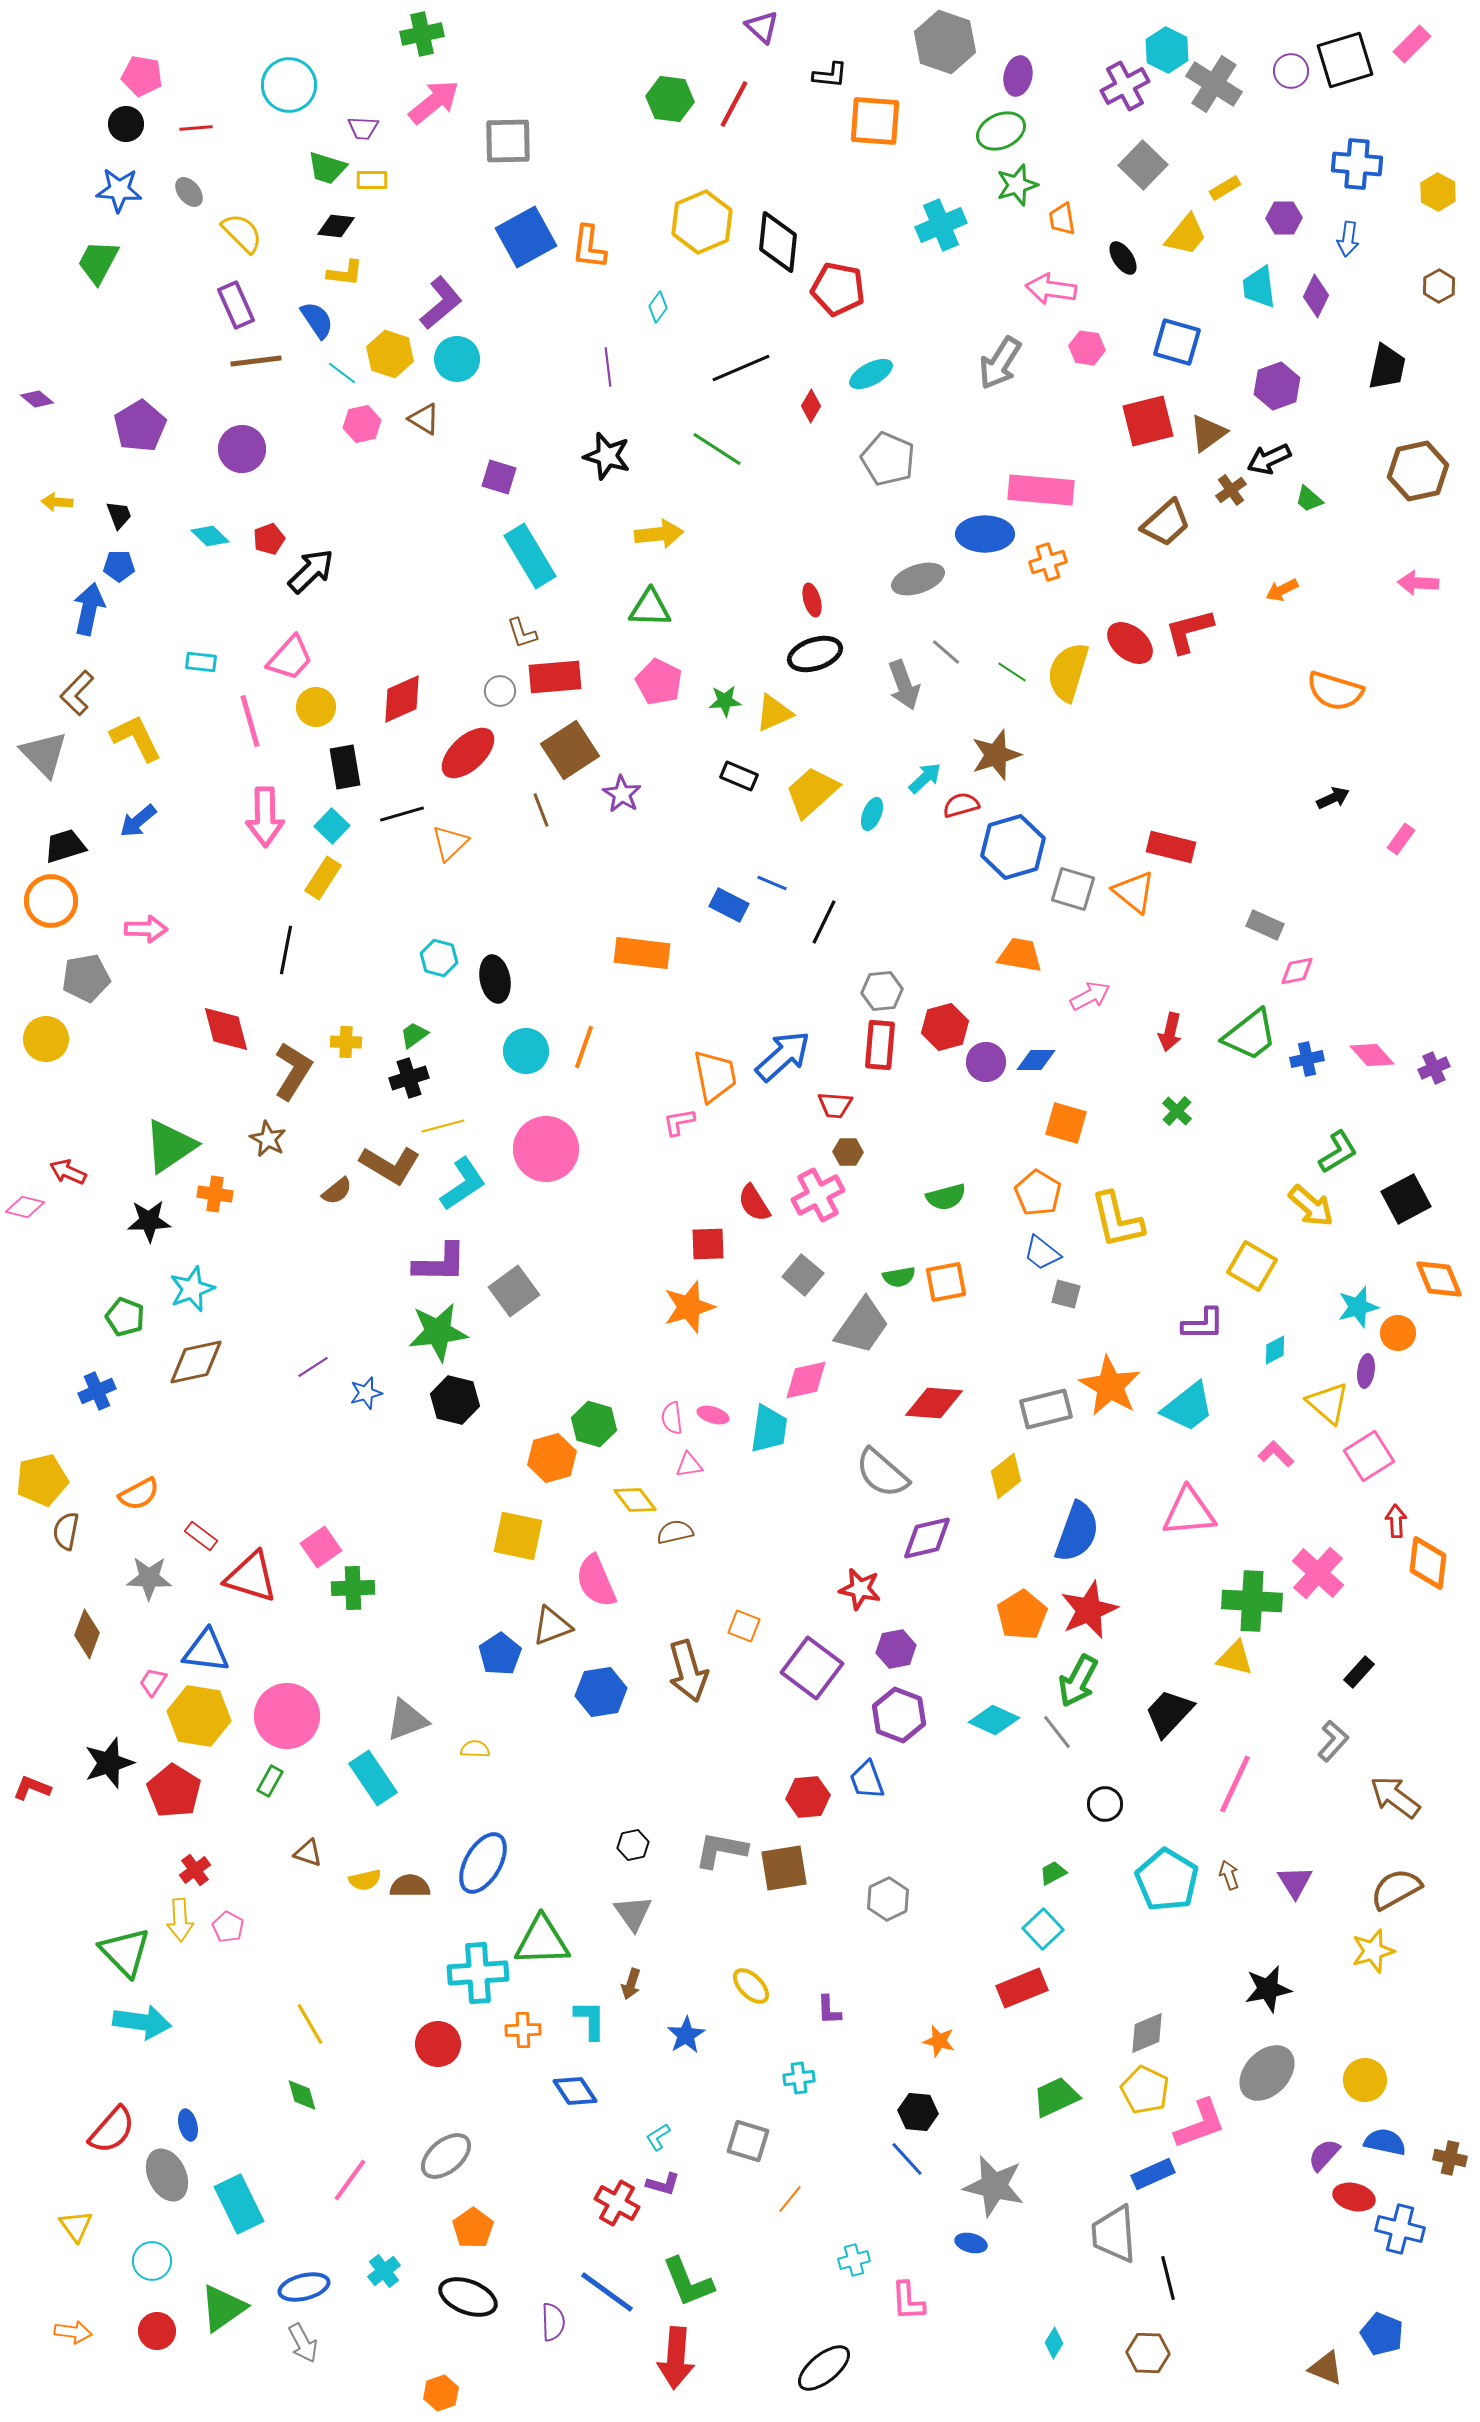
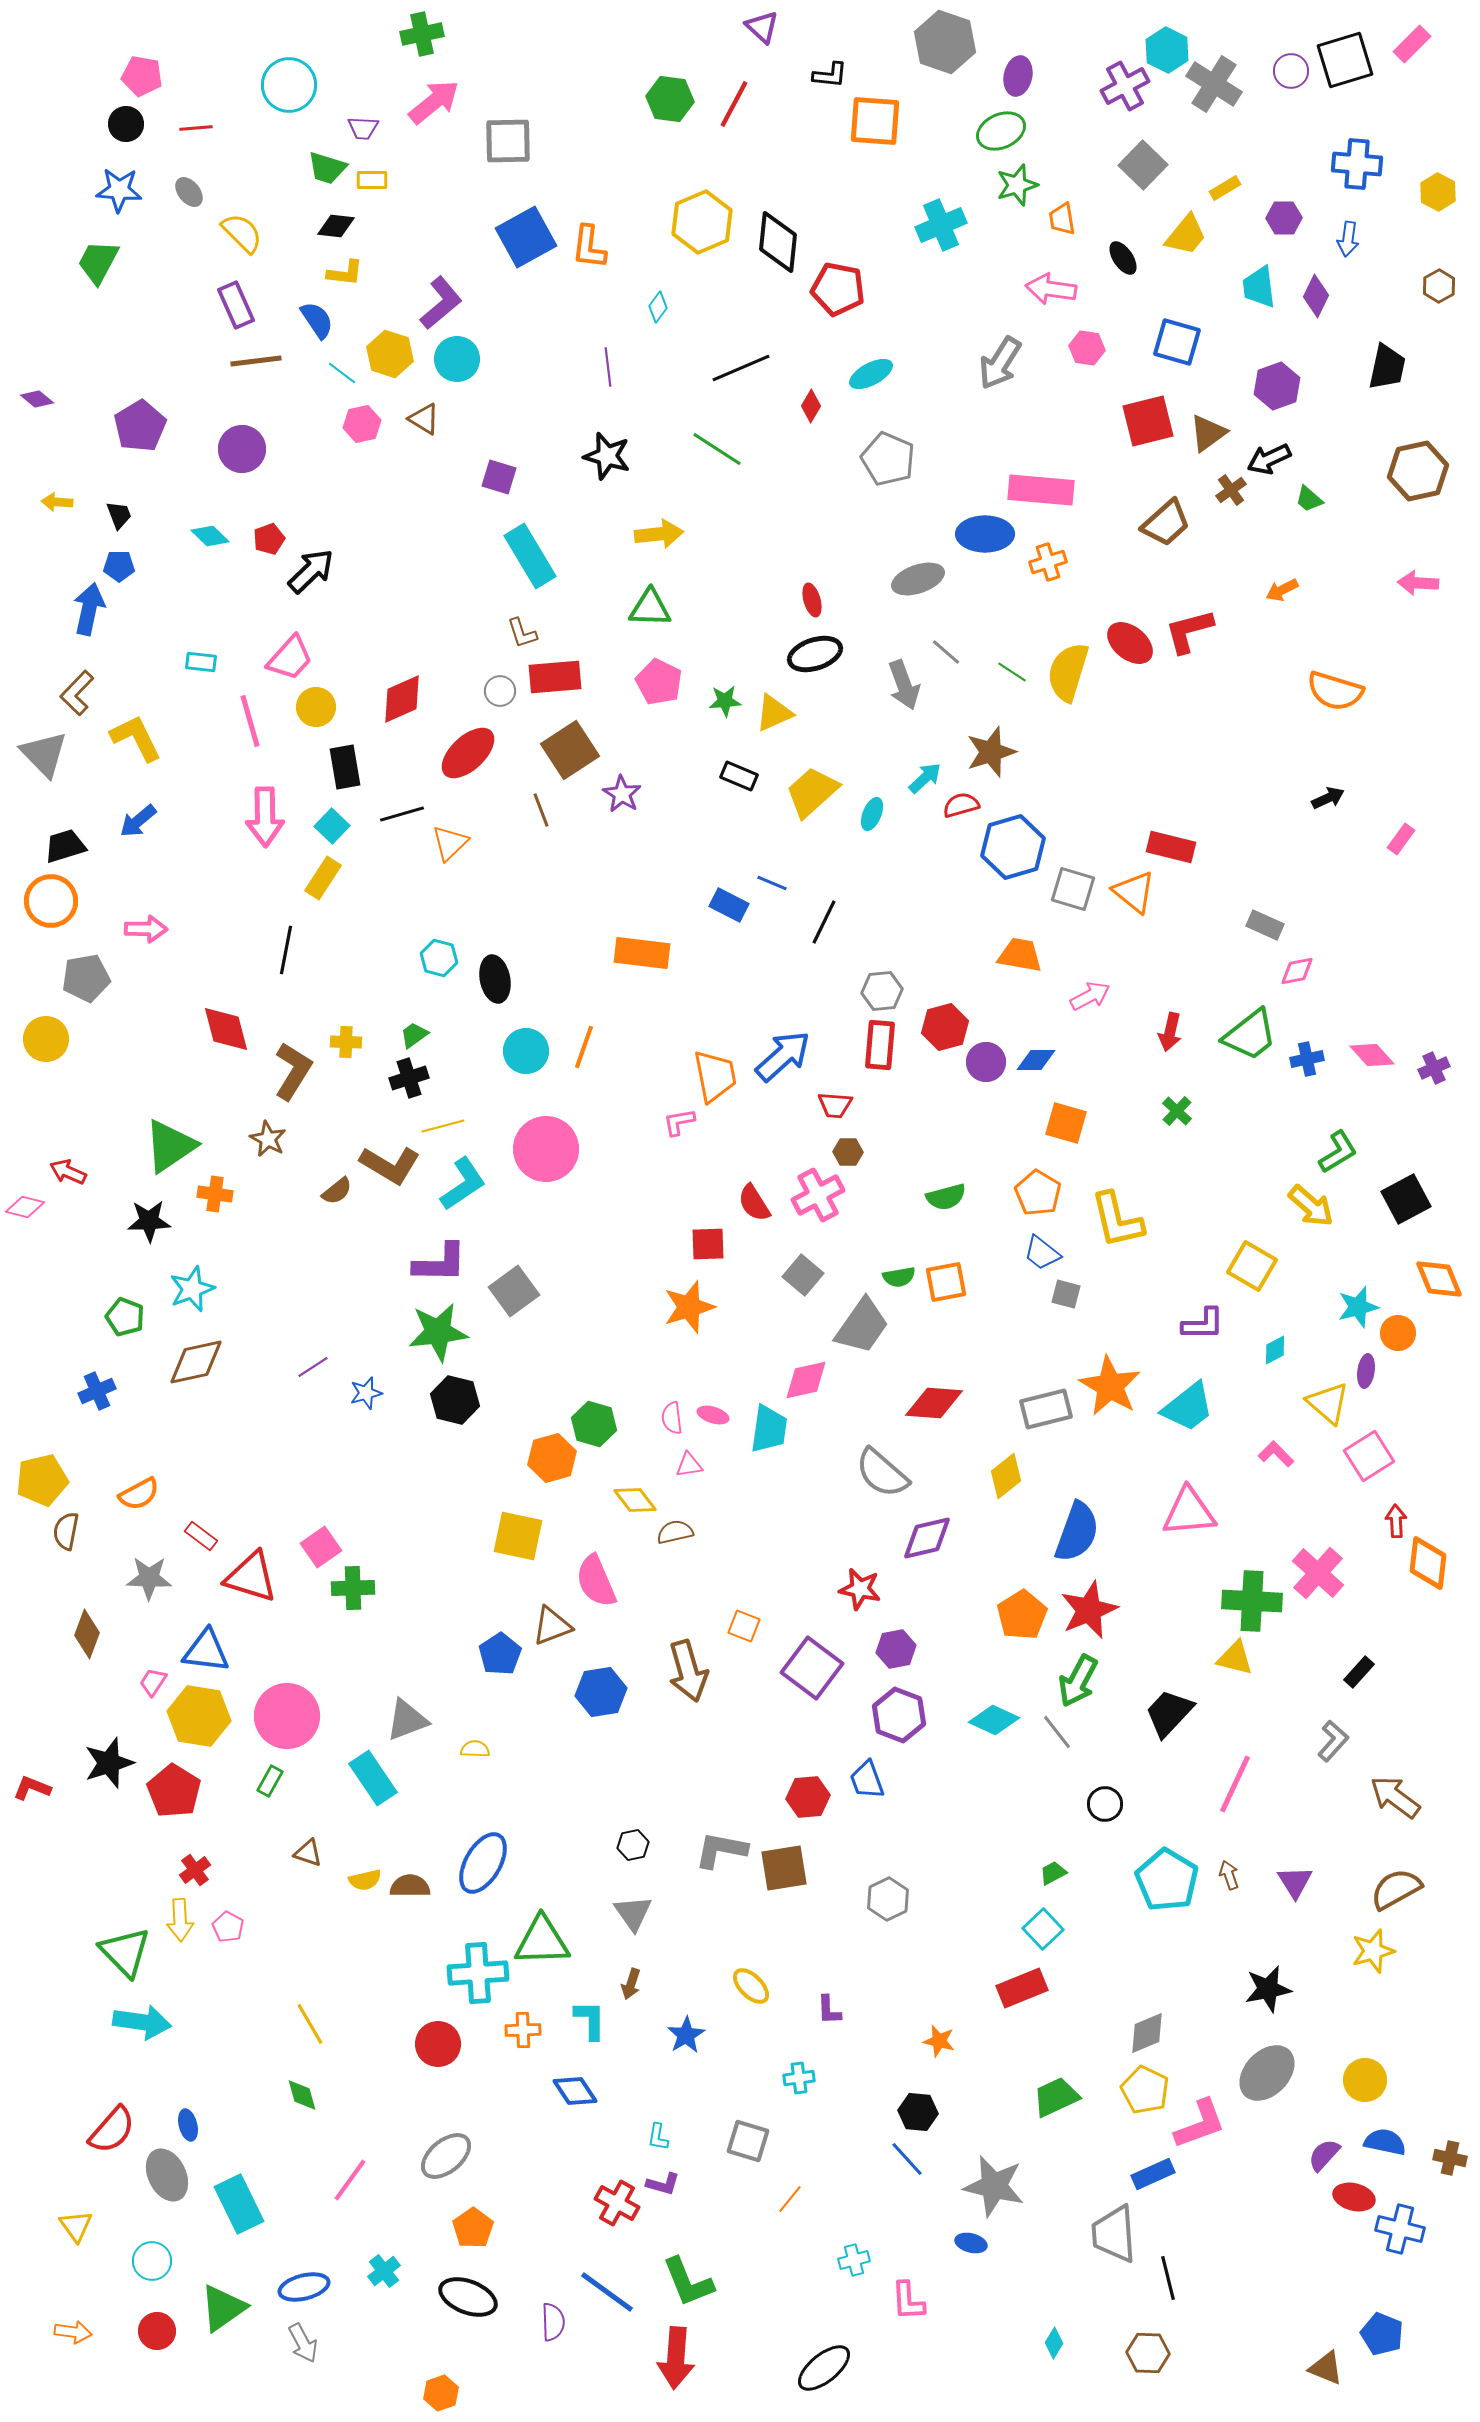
brown star at (996, 755): moved 5 px left, 3 px up
black arrow at (1333, 798): moved 5 px left
cyan L-shape at (658, 2137): rotated 48 degrees counterclockwise
